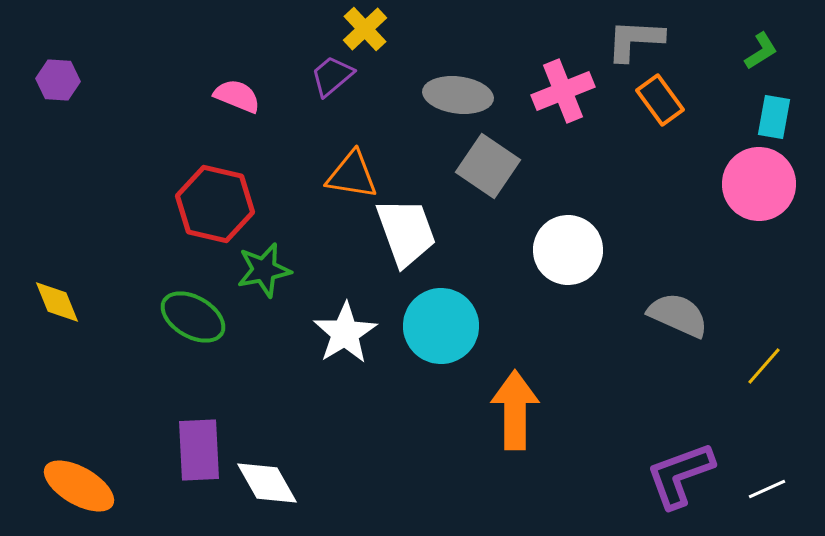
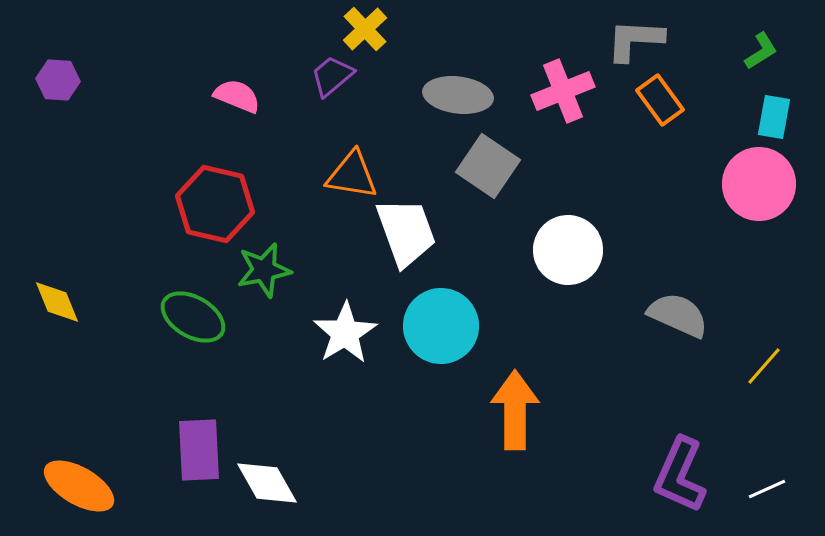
purple L-shape: rotated 46 degrees counterclockwise
